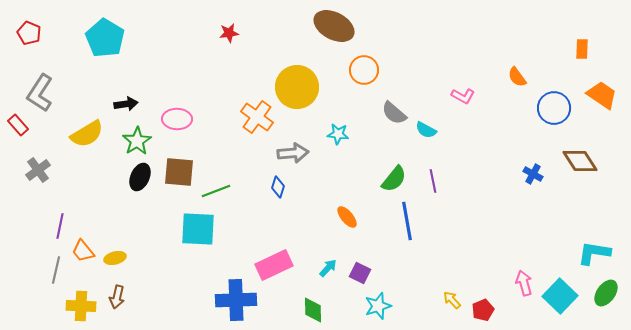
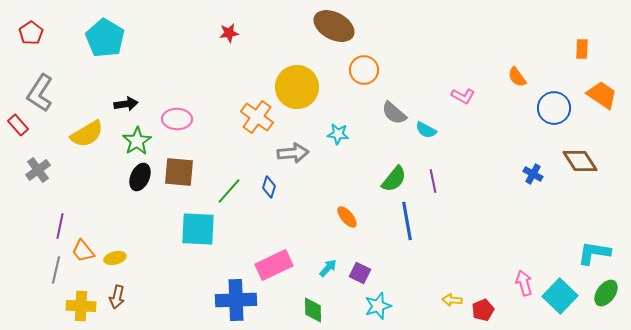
red pentagon at (29, 33): moved 2 px right; rotated 15 degrees clockwise
blue diamond at (278, 187): moved 9 px left
green line at (216, 191): moved 13 px right; rotated 28 degrees counterclockwise
yellow arrow at (452, 300): rotated 42 degrees counterclockwise
